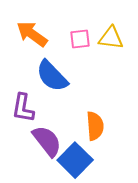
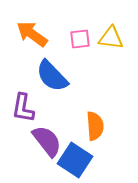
blue square: rotated 12 degrees counterclockwise
